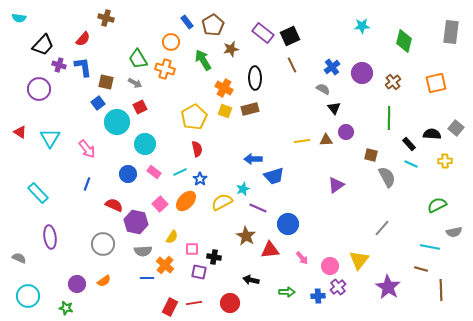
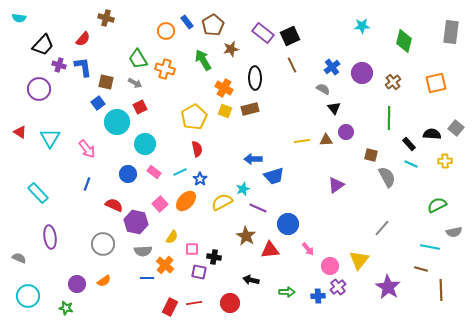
orange circle at (171, 42): moved 5 px left, 11 px up
pink arrow at (302, 258): moved 6 px right, 9 px up
